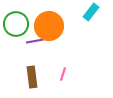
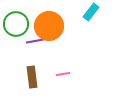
pink line: rotated 64 degrees clockwise
